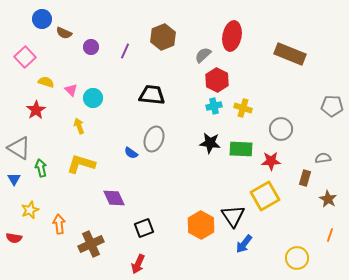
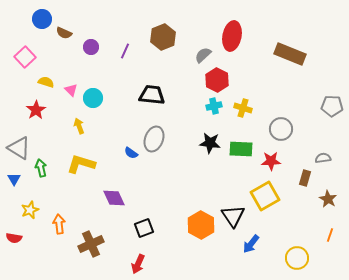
blue arrow at (244, 244): moved 7 px right
